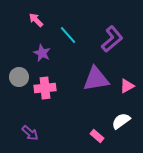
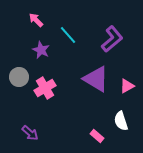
purple star: moved 1 px left, 3 px up
purple triangle: rotated 40 degrees clockwise
pink cross: rotated 25 degrees counterclockwise
white semicircle: rotated 72 degrees counterclockwise
